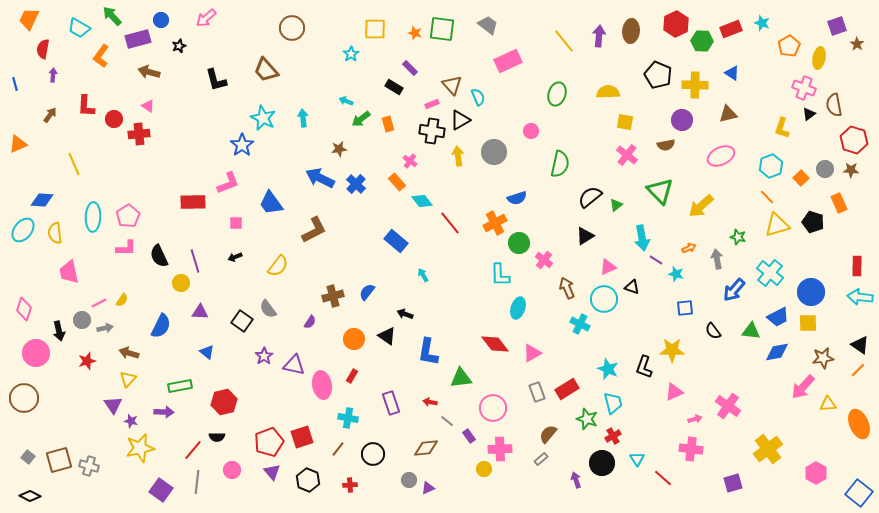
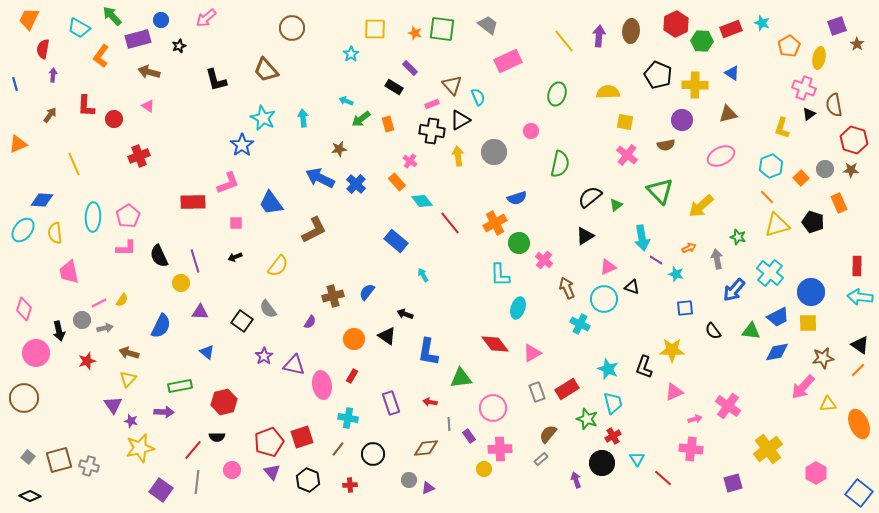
red cross at (139, 134): moved 22 px down; rotated 15 degrees counterclockwise
gray line at (447, 421): moved 2 px right, 3 px down; rotated 48 degrees clockwise
